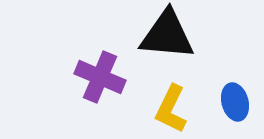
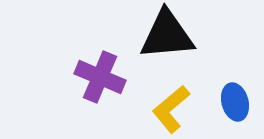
black triangle: rotated 10 degrees counterclockwise
yellow L-shape: rotated 24 degrees clockwise
